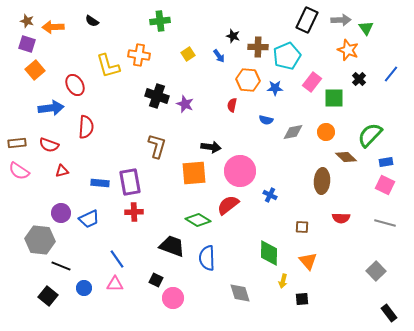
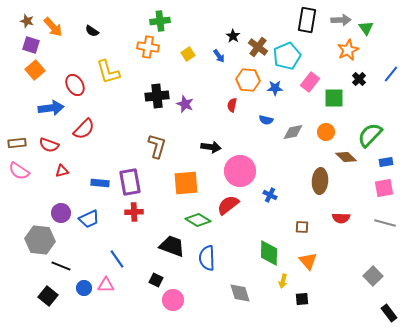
black rectangle at (307, 20): rotated 15 degrees counterclockwise
black semicircle at (92, 21): moved 10 px down
orange arrow at (53, 27): rotated 130 degrees counterclockwise
black star at (233, 36): rotated 16 degrees clockwise
purple square at (27, 44): moved 4 px right, 1 px down
brown cross at (258, 47): rotated 36 degrees clockwise
orange star at (348, 50): rotated 25 degrees clockwise
orange cross at (139, 55): moved 9 px right, 8 px up
yellow L-shape at (108, 66): moved 6 px down
pink rectangle at (312, 82): moved 2 px left
black cross at (157, 96): rotated 25 degrees counterclockwise
red semicircle at (86, 127): moved 2 px left, 2 px down; rotated 40 degrees clockwise
orange square at (194, 173): moved 8 px left, 10 px down
brown ellipse at (322, 181): moved 2 px left
pink square at (385, 185): moved 1 px left, 3 px down; rotated 36 degrees counterclockwise
gray square at (376, 271): moved 3 px left, 5 px down
pink triangle at (115, 284): moved 9 px left, 1 px down
pink circle at (173, 298): moved 2 px down
